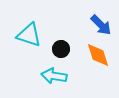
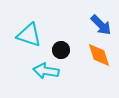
black circle: moved 1 px down
orange diamond: moved 1 px right
cyan arrow: moved 8 px left, 5 px up
